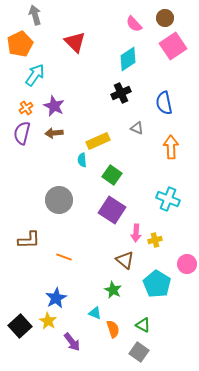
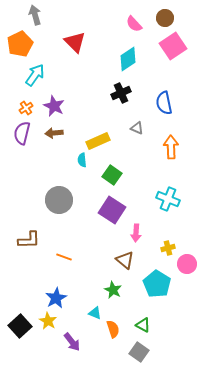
yellow cross: moved 13 px right, 8 px down
